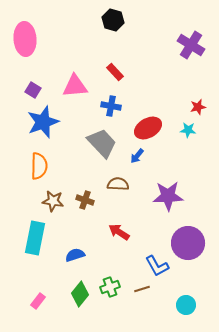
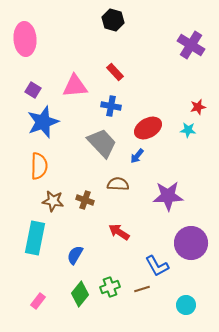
purple circle: moved 3 px right
blue semicircle: rotated 42 degrees counterclockwise
